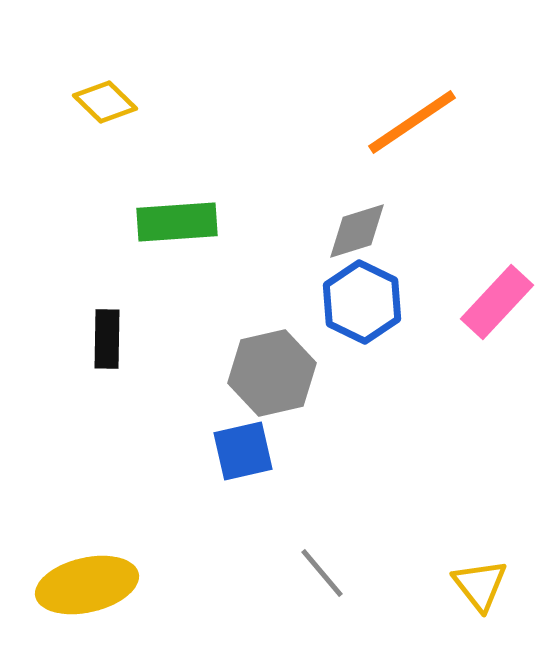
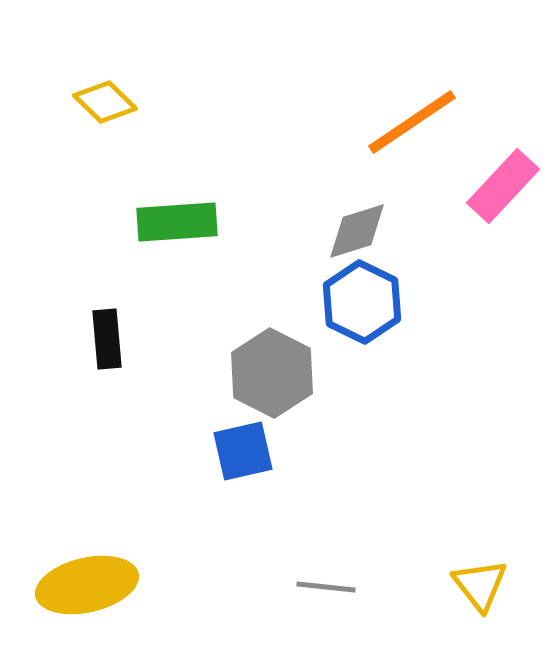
pink rectangle: moved 6 px right, 116 px up
black rectangle: rotated 6 degrees counterclockwise
gray hexagon: rotated 20 degrees counterclockwise
gray line: moved 4 px right, 14 px down; rotated 44 degrees counterclockwise
